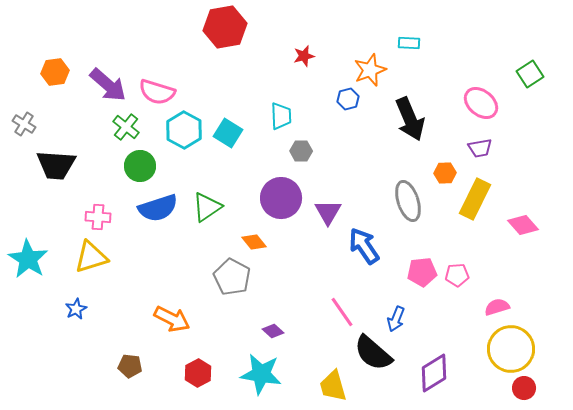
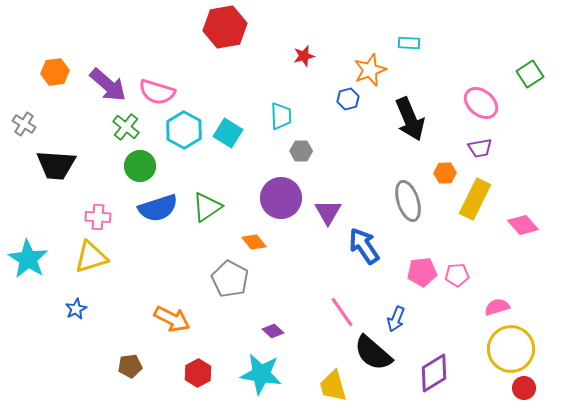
gray pentagon at (232, 277): moved 2 px left, 2 px down
brown pentagon at (130, 366): rotated 15 degrees counterclockwise
